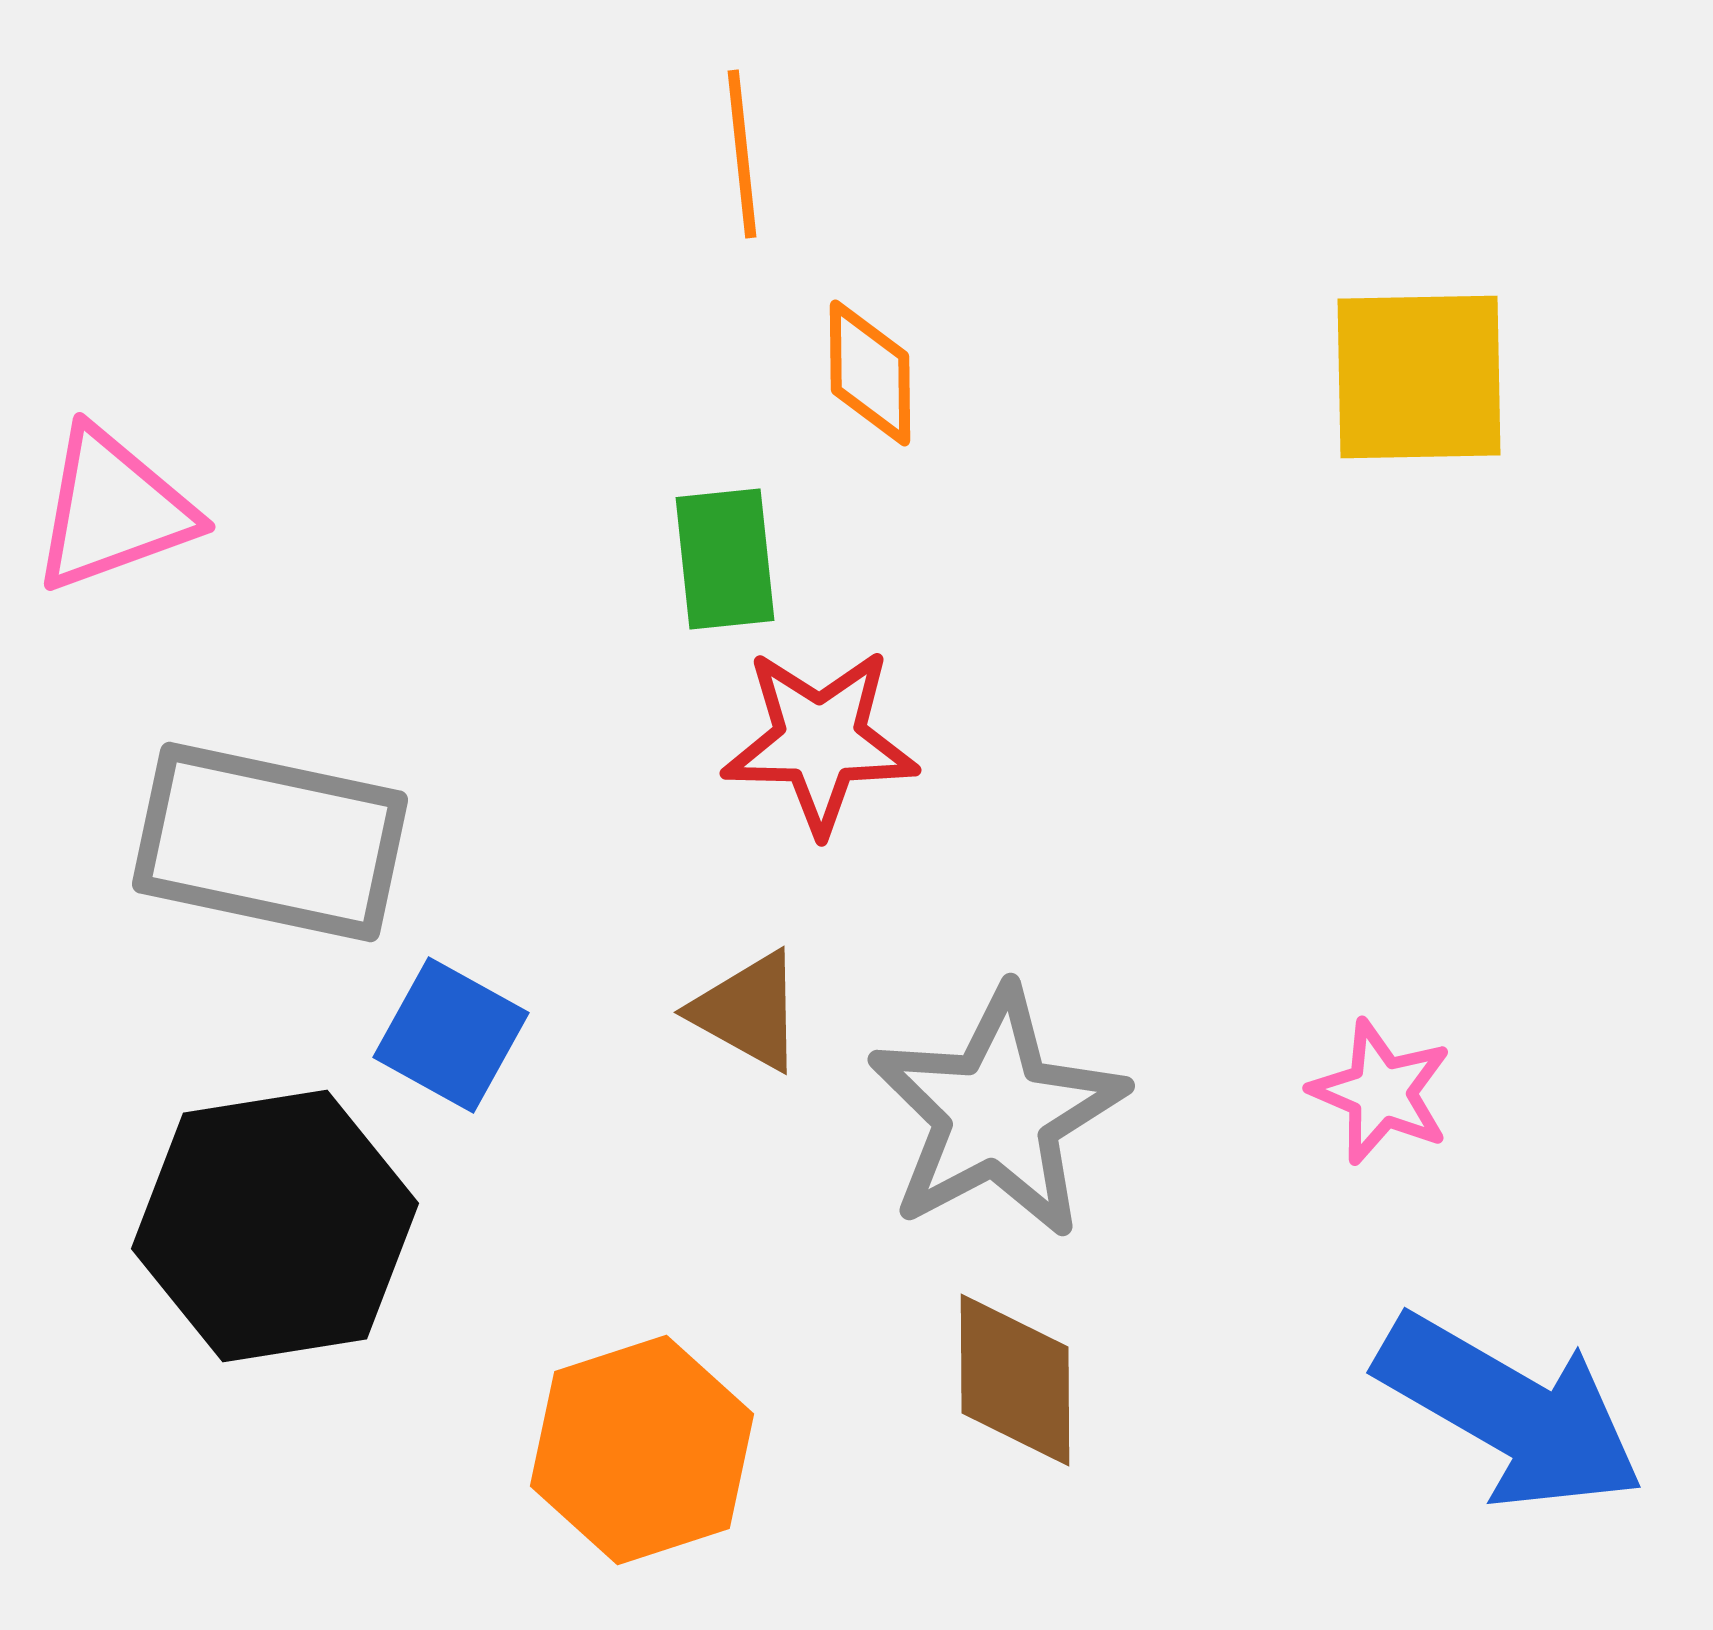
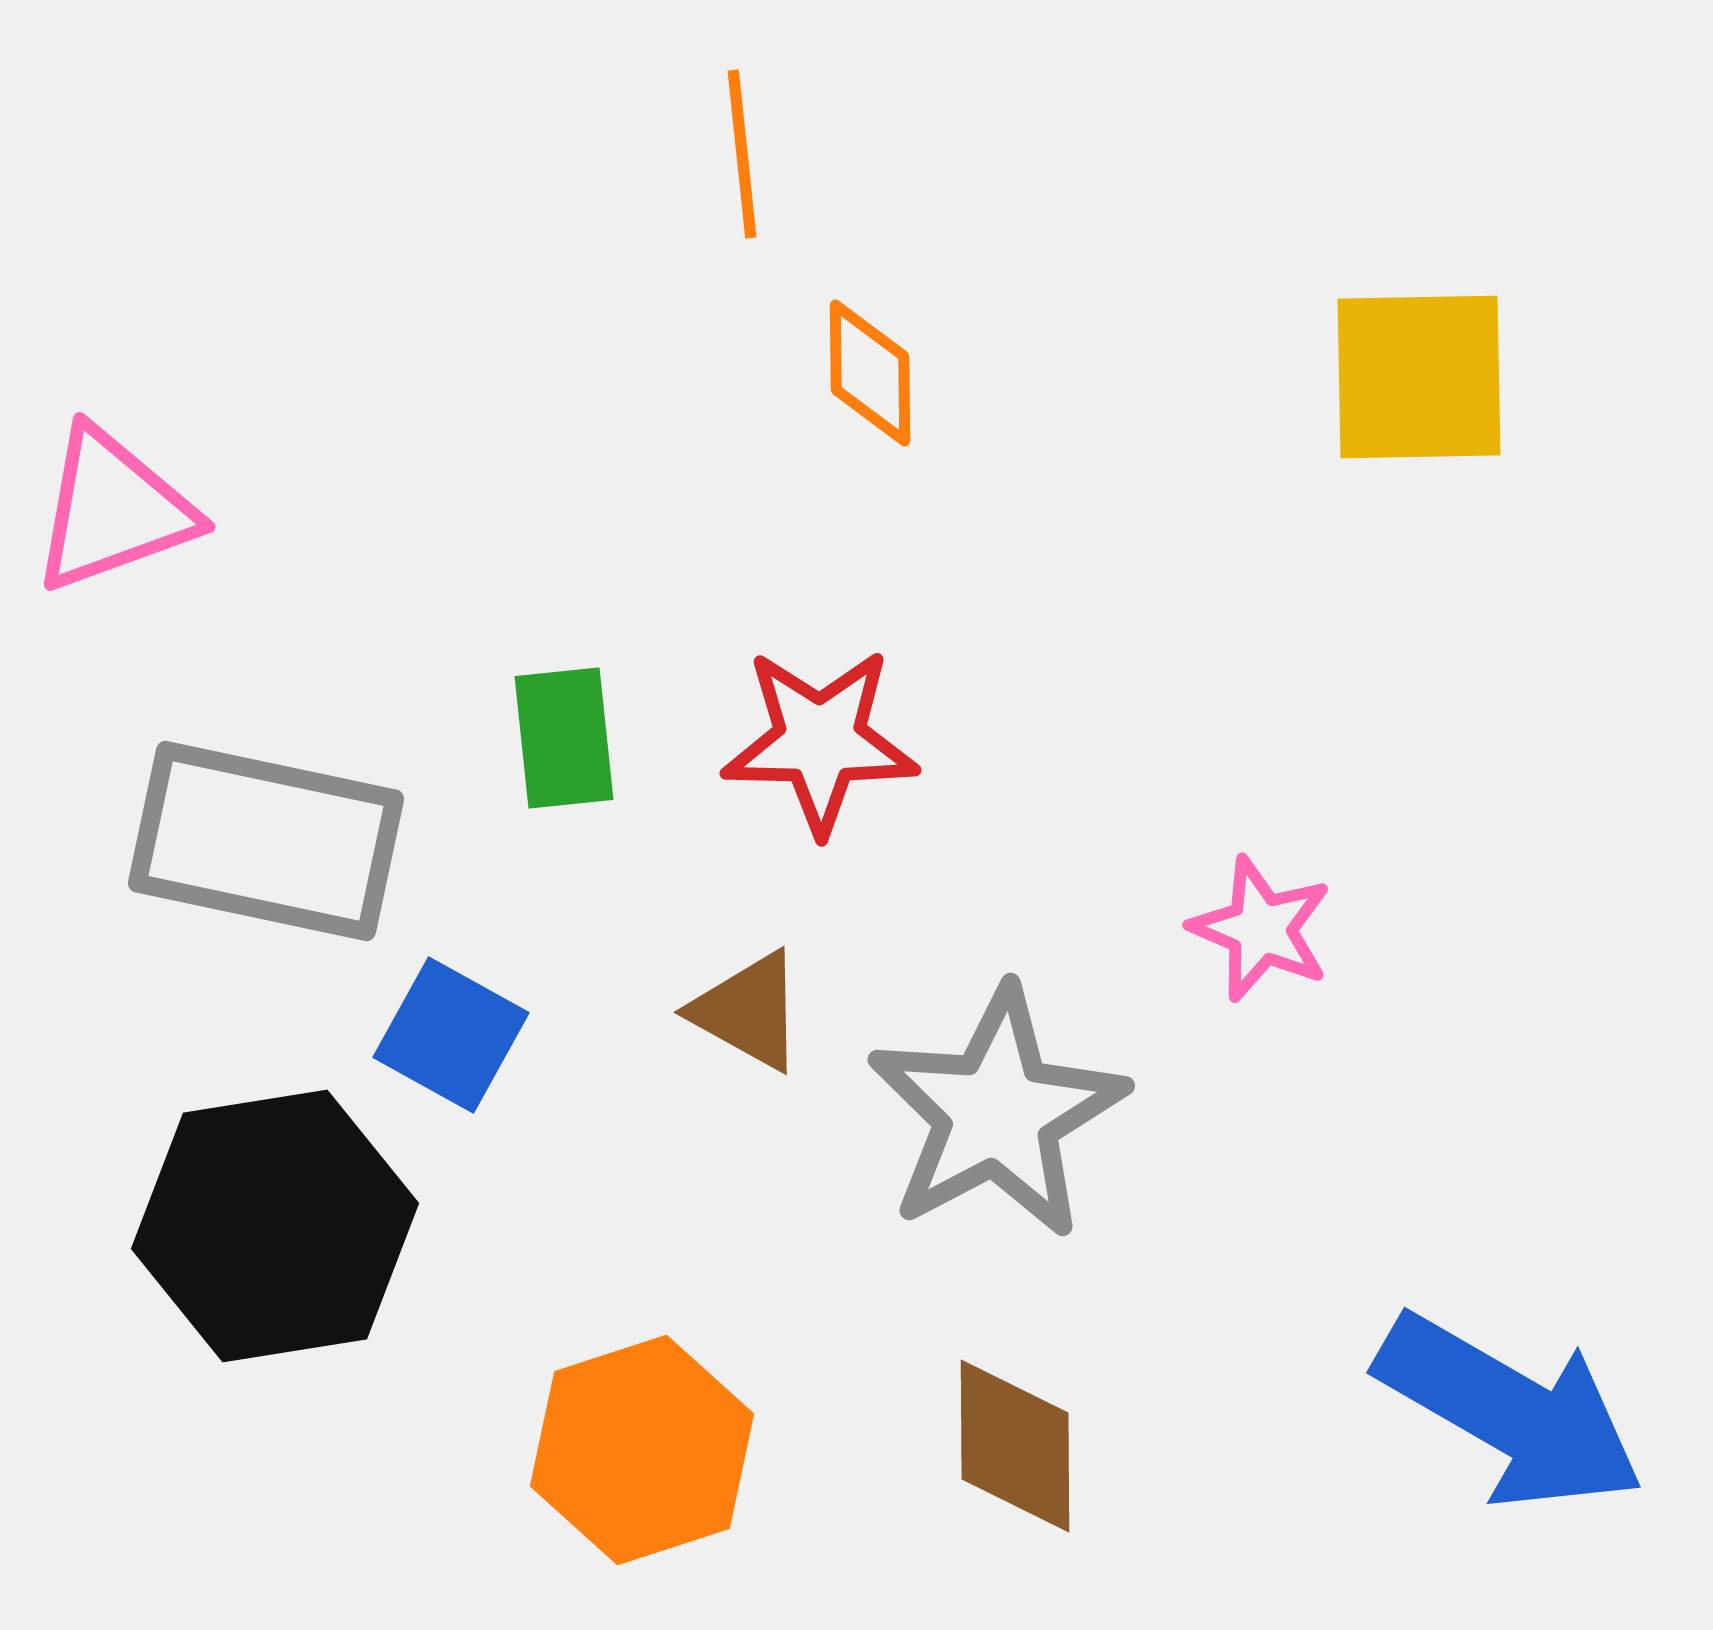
green rectangle: moved 161 px left, 179 px down
gray rectangle: moved 4 px left, 1 px up
pink star: moved 120 px left, 163 px up
brown diamond: moved 66 px down
